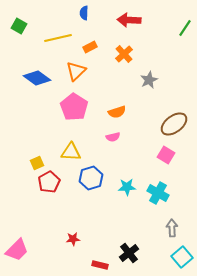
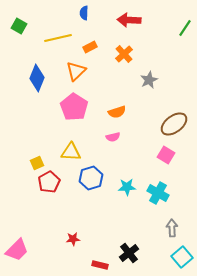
blue diamond: rotated 76 degrees clockwise
